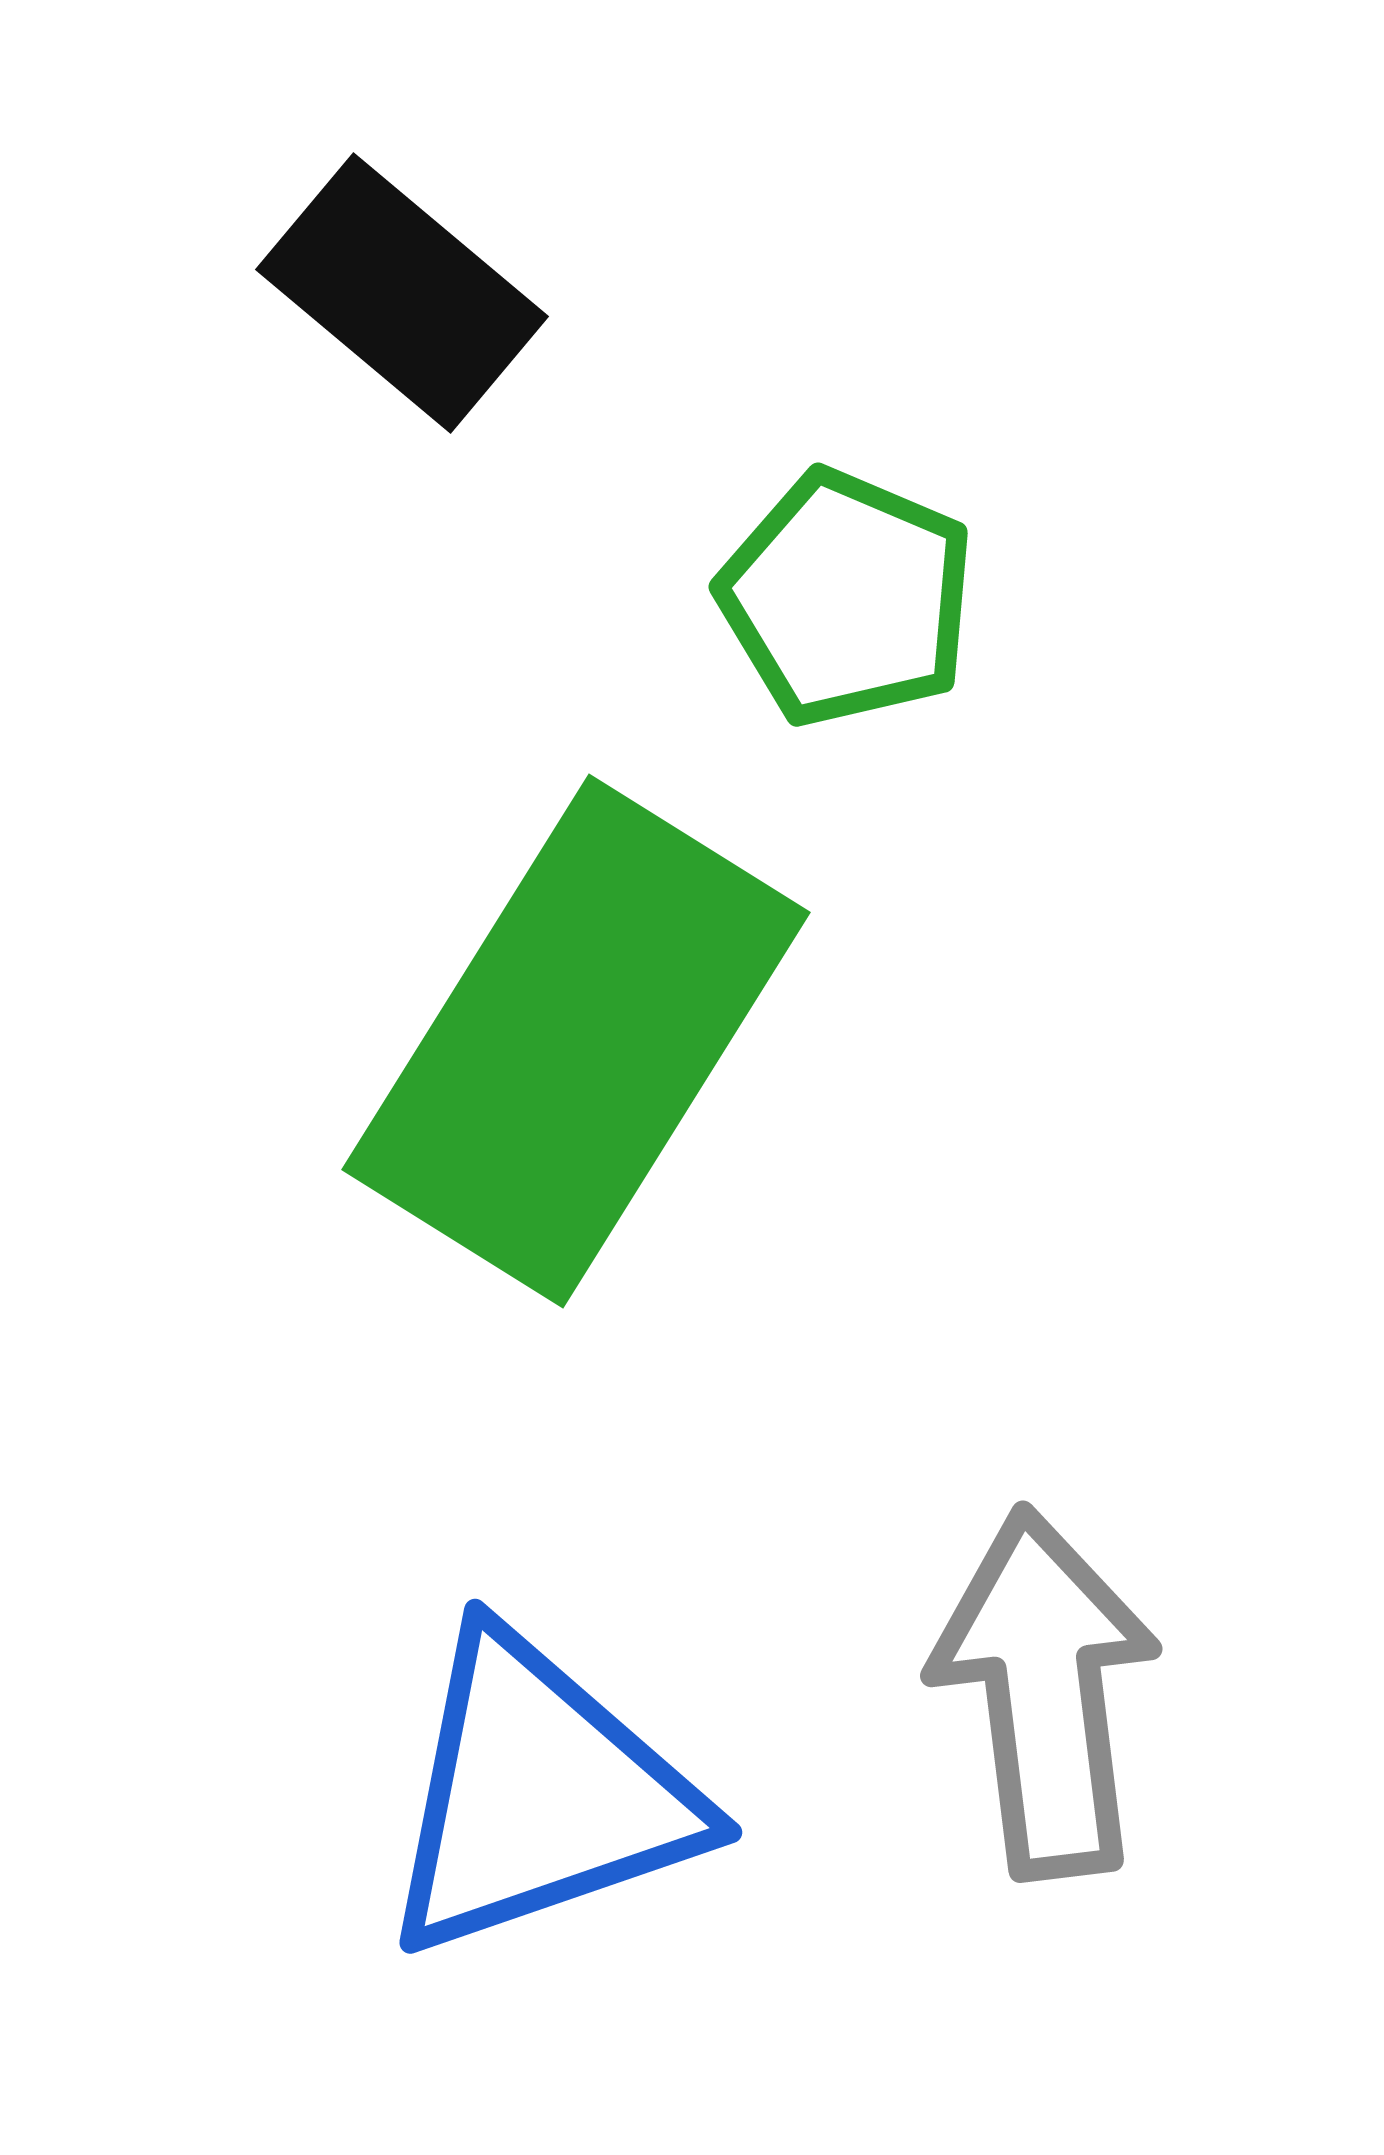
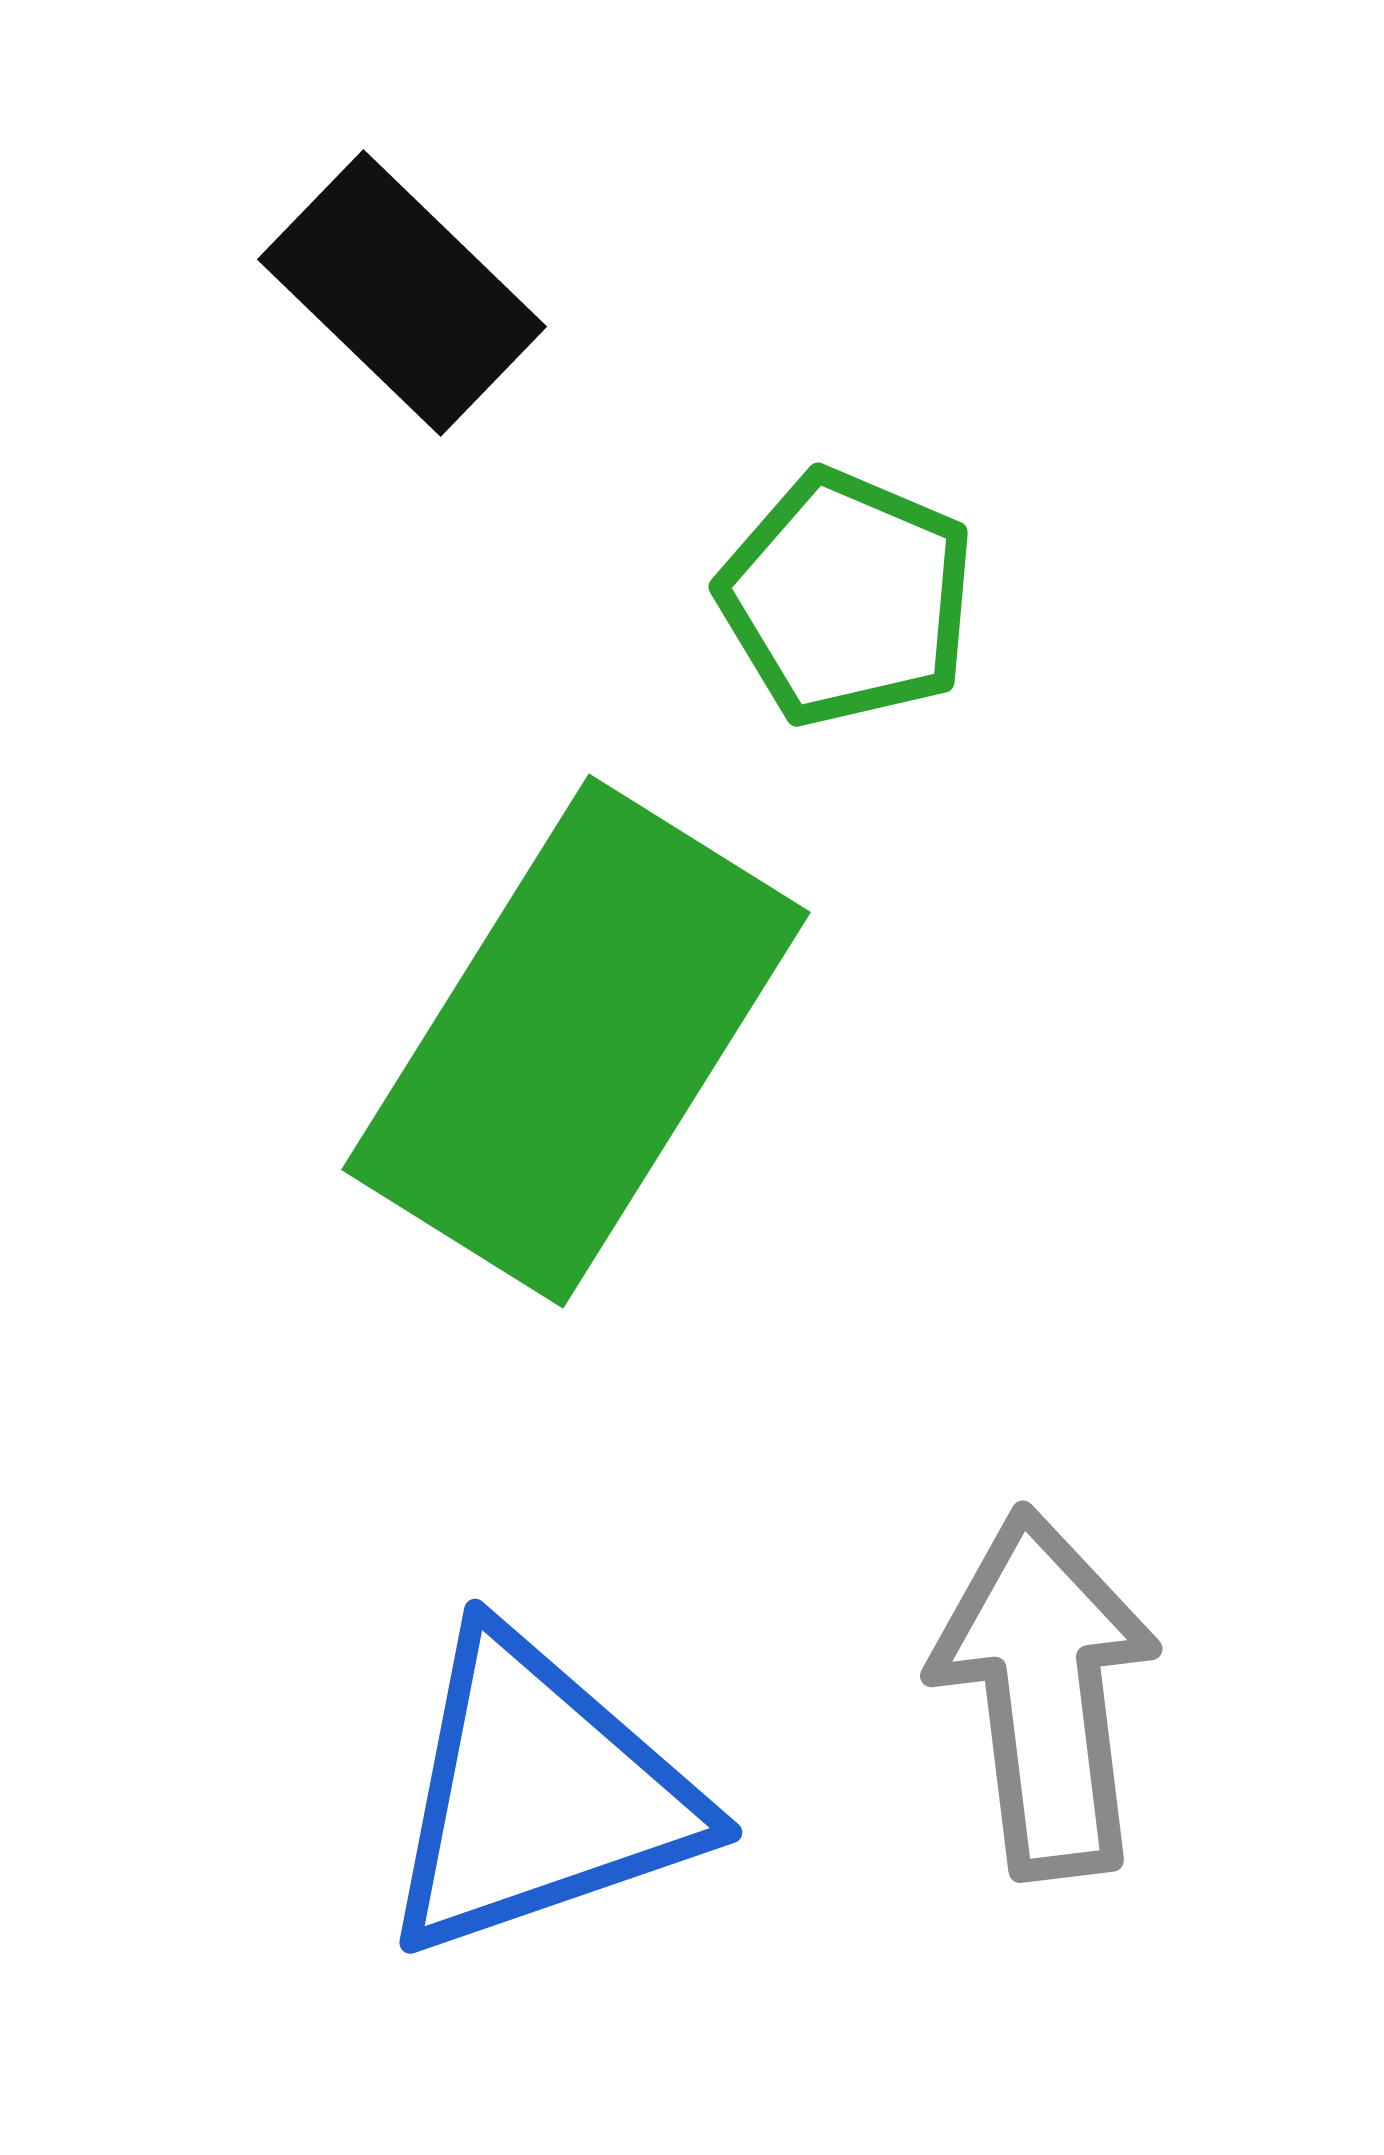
black rectangle: rotated 4 degrees clockwise
